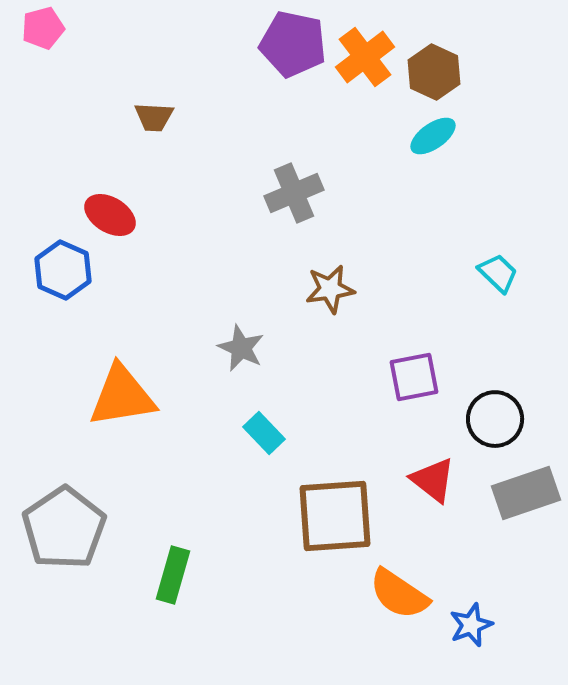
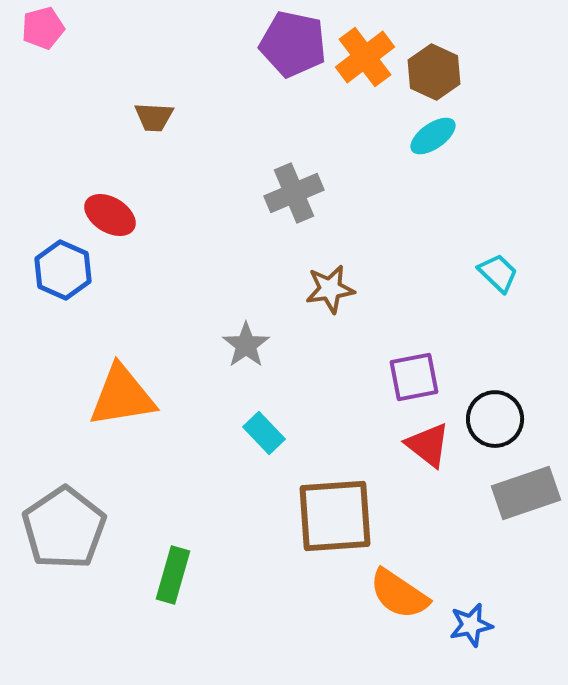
gray star: moved 5 px right, 3 px up; rotated 12 degrees clockwise
red triangle: moved 5 px left, 35 px up
blue star: rotated 9 degrees clockwise
